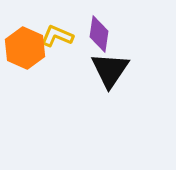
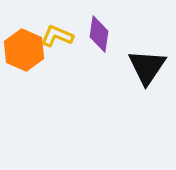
orange hexagon: moved 1 px left, 2 px down
black triangle: moved 37 px right, 3 px up
